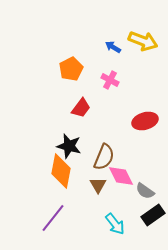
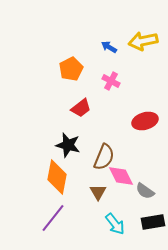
yellow arrow: rotated 148 degrees clockwise
blue arrow: moved 4 px left
pink cross: moved 1 px right, 1 px down
red trapezoid: rotated 15 degrees clockwise
black star: moved 1 px left, 1 px up
orange diamond: moved 4 px left, 6 px down
brown triangle: moved 7 px down
black rectangle: moved 7 px down; rotated 25 degrees clockwise
